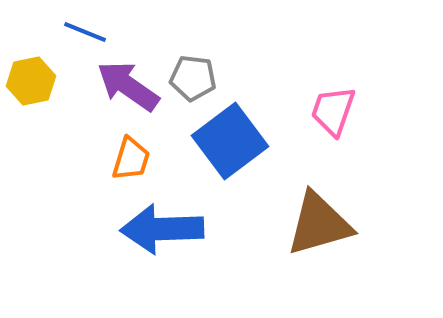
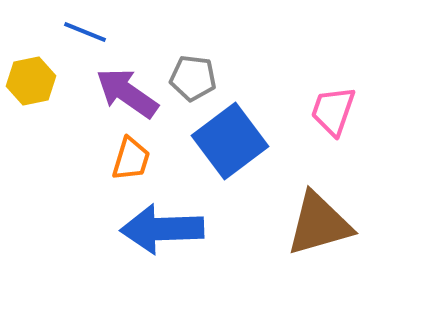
purple arrow: moved 1 px left, 7 px down
